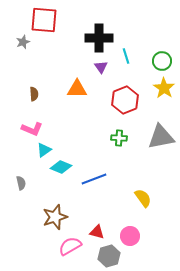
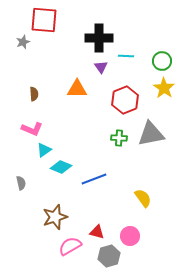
cyan line: rotated 70 degrees counterclockwise
gray triangle: moved 10 px left, 3 px up
